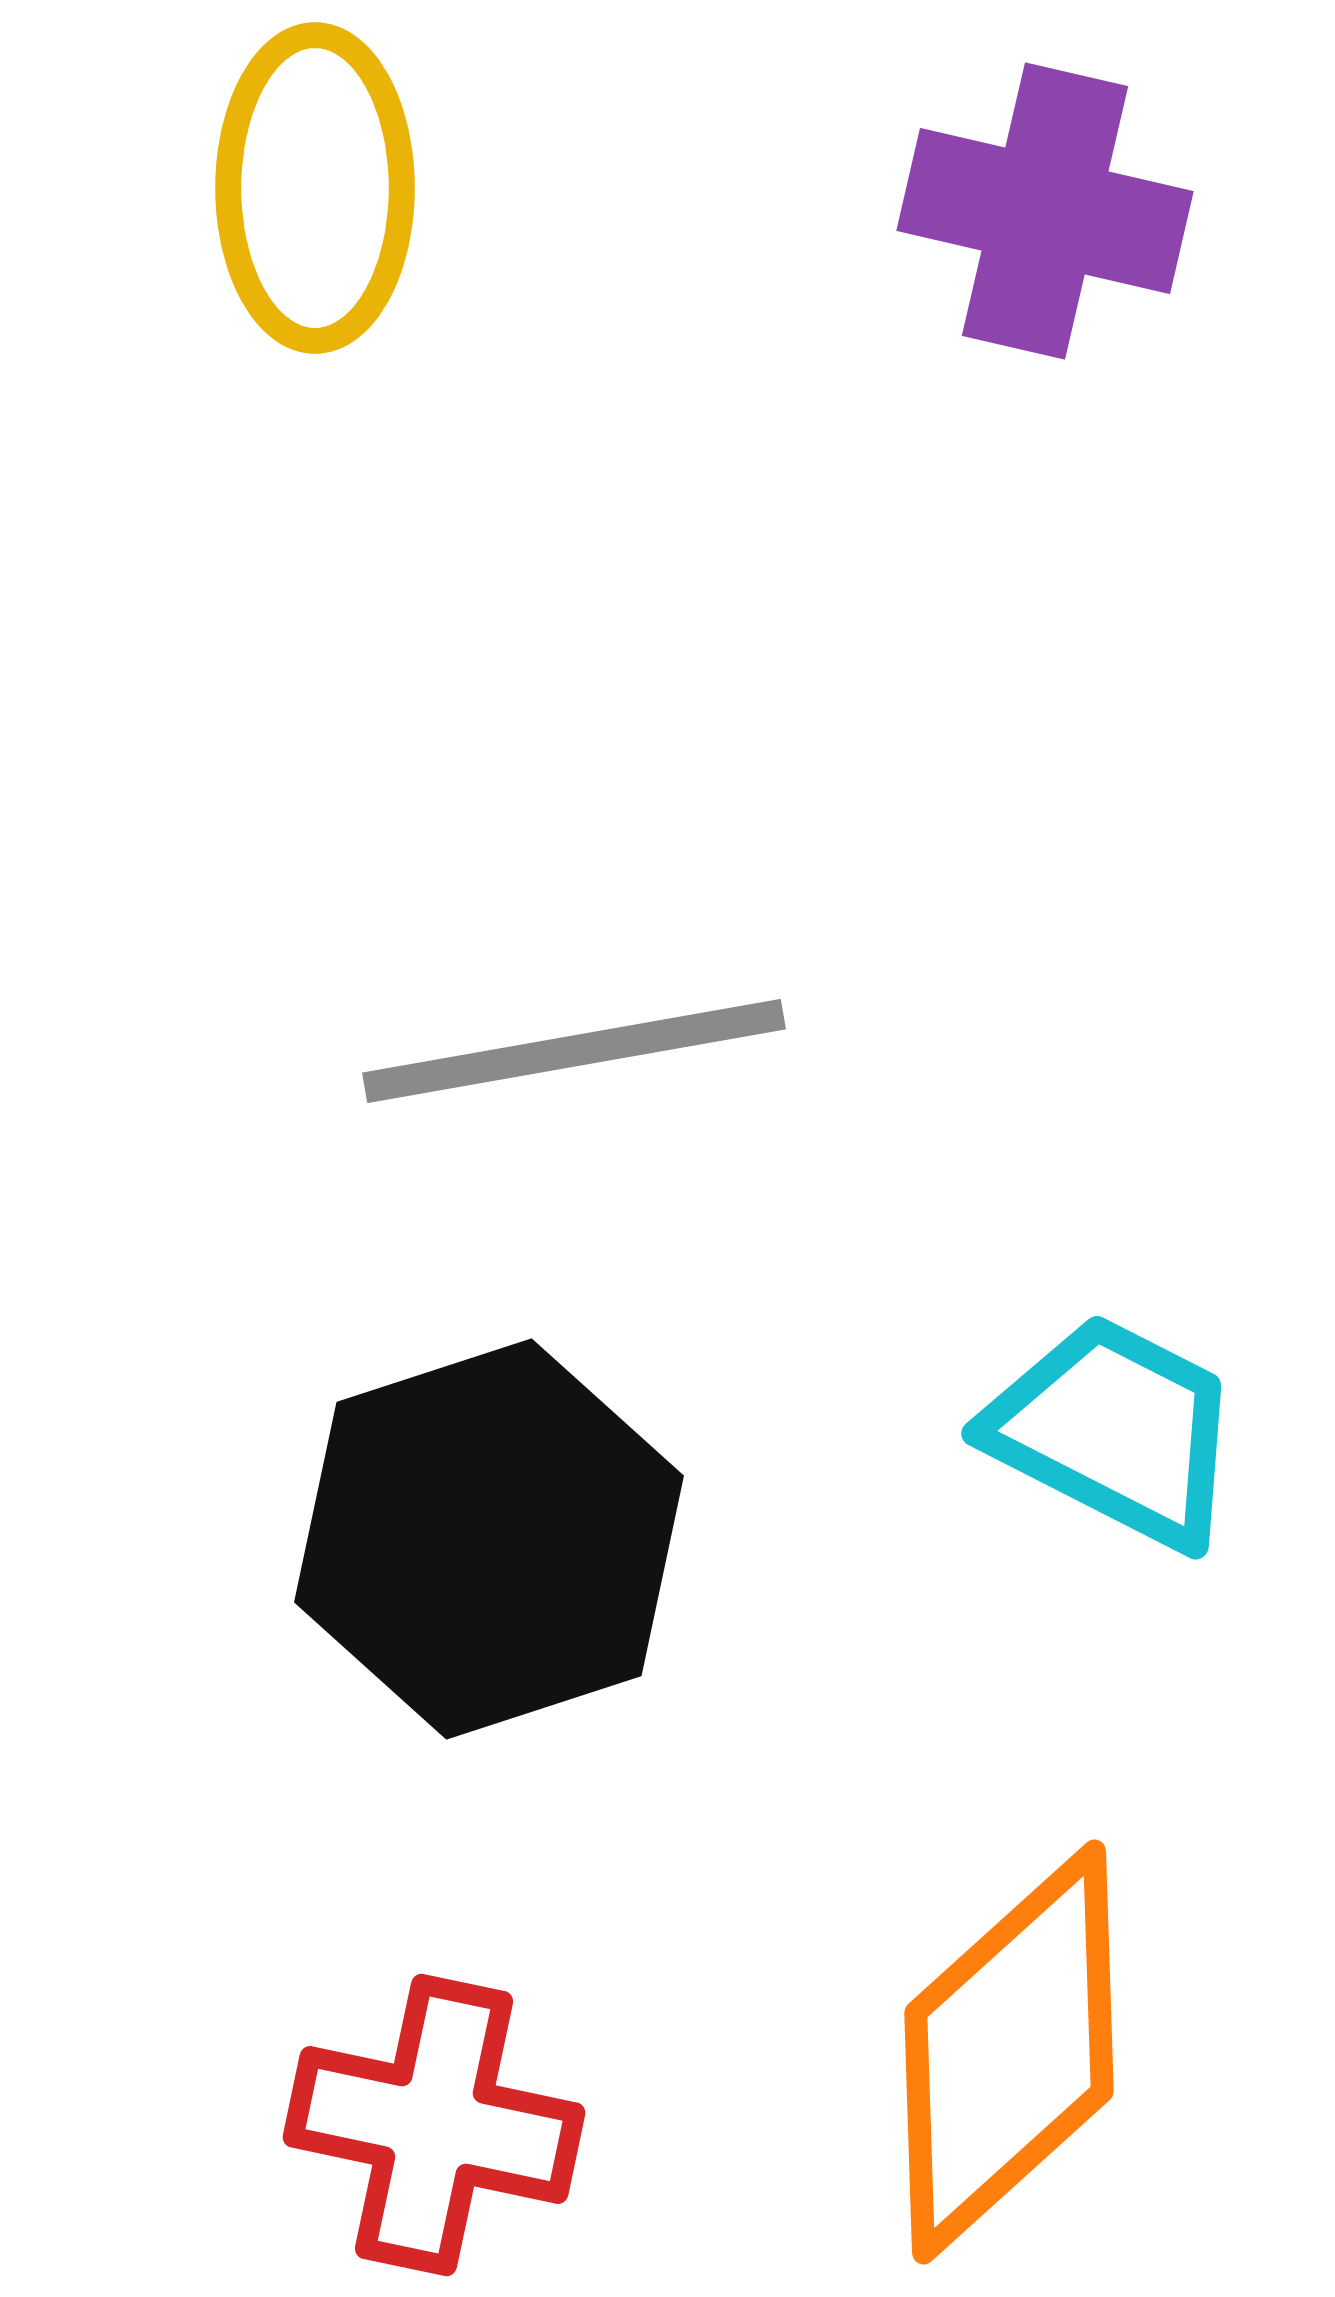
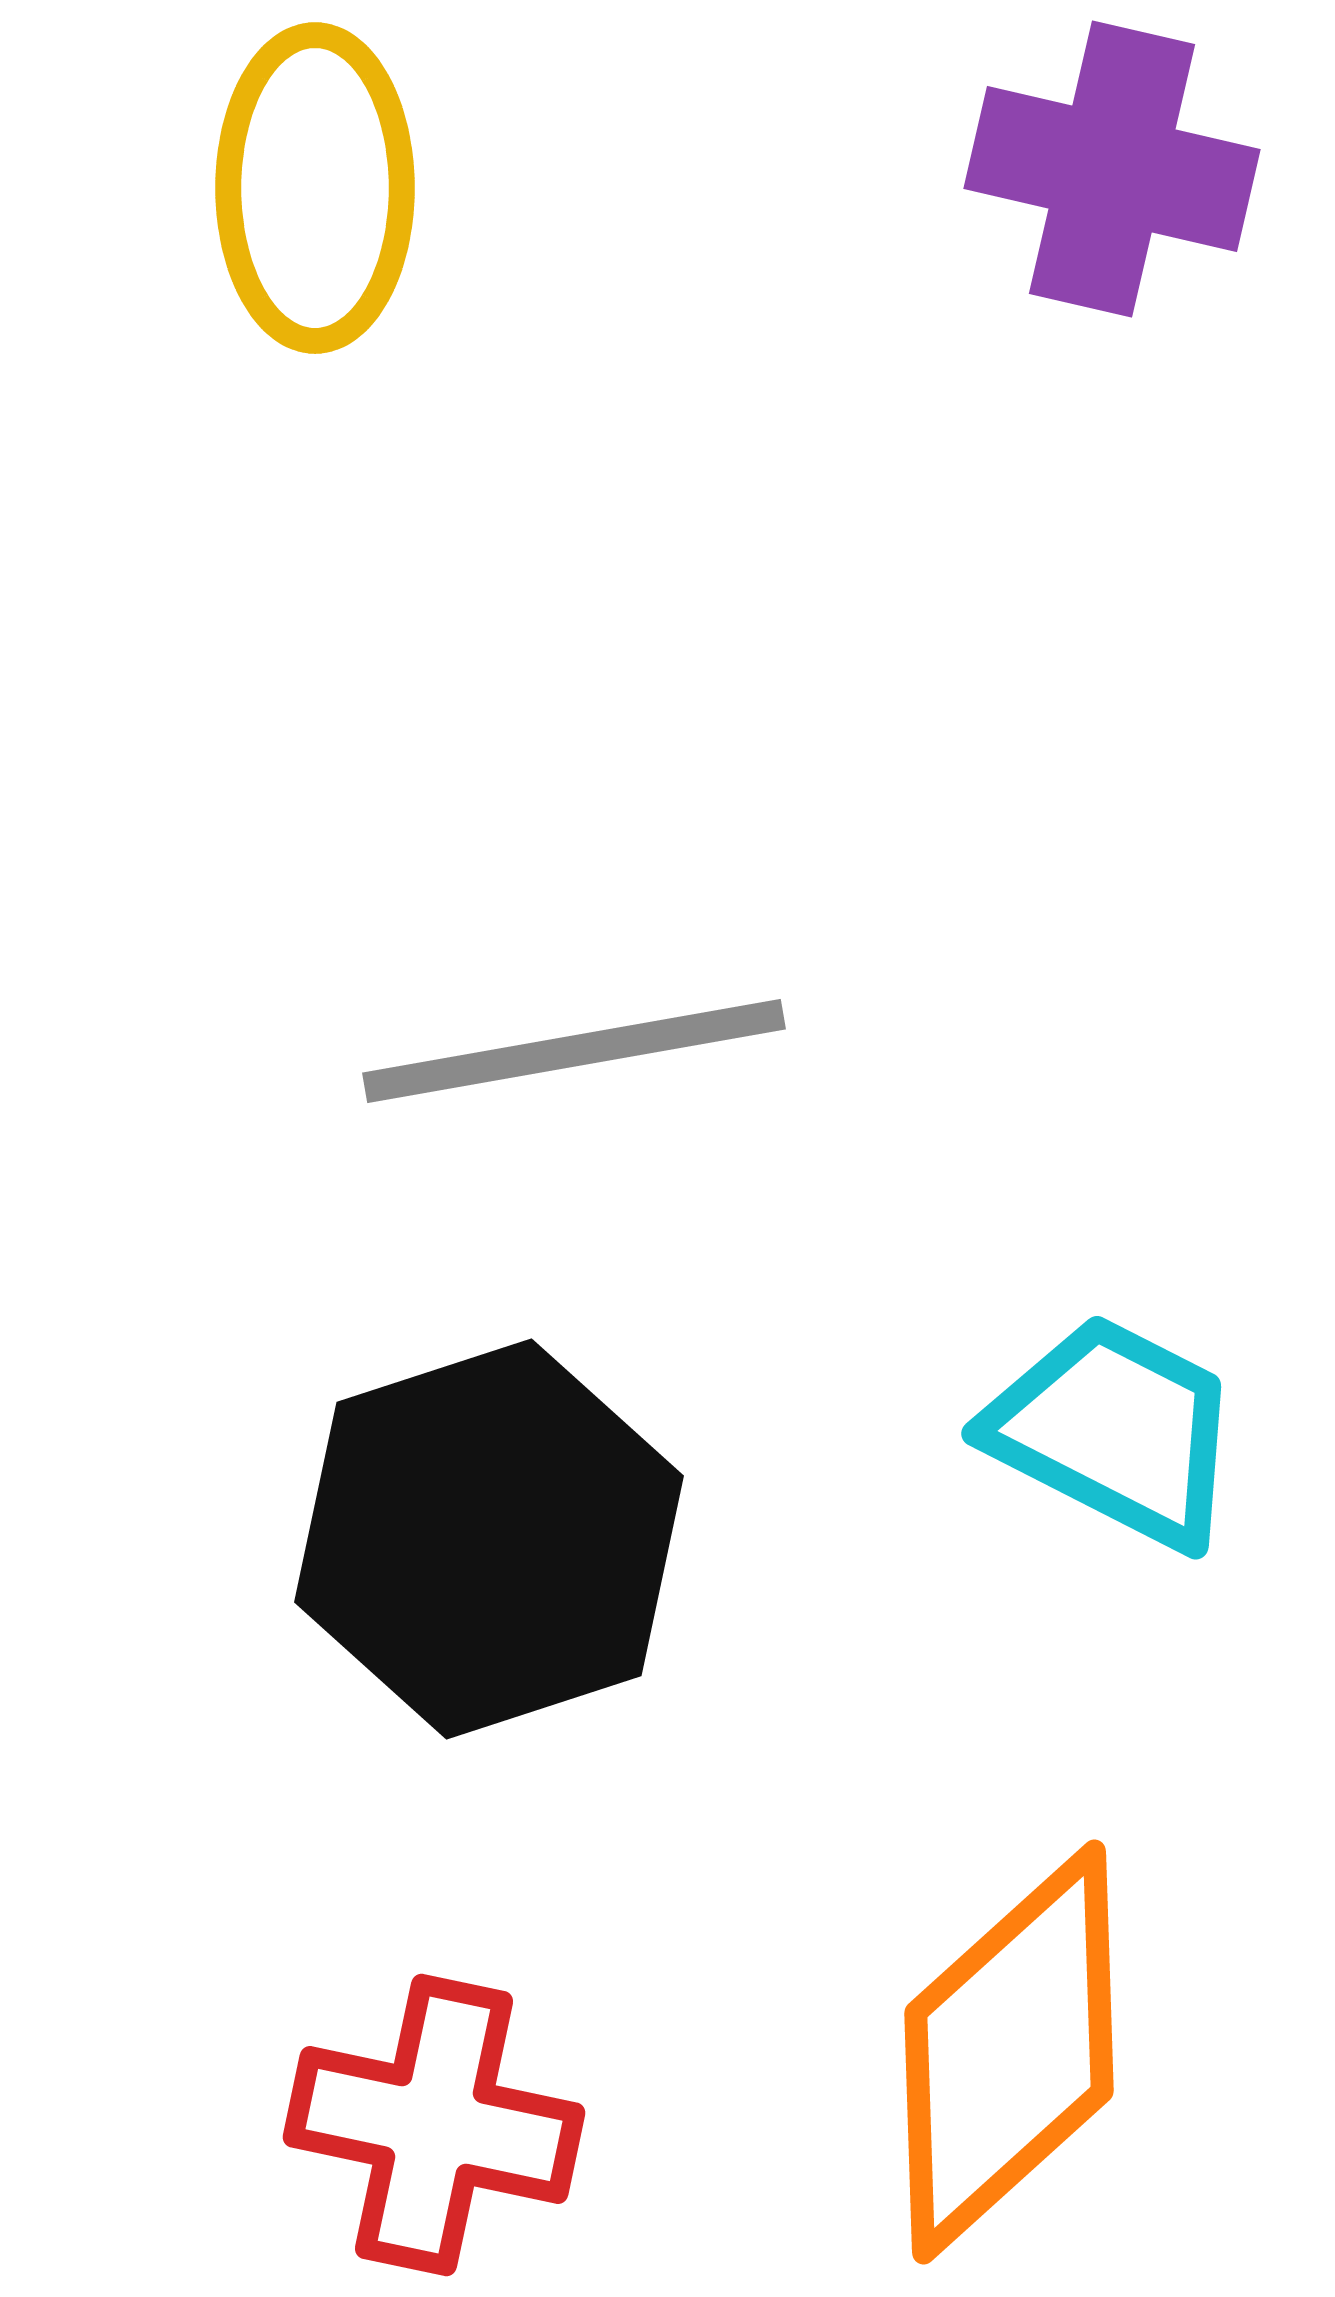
purple cross: moved 67 px right, 42 px up
